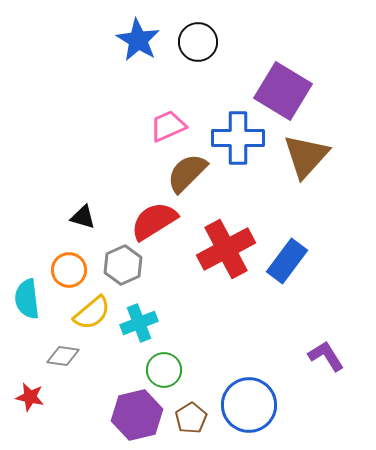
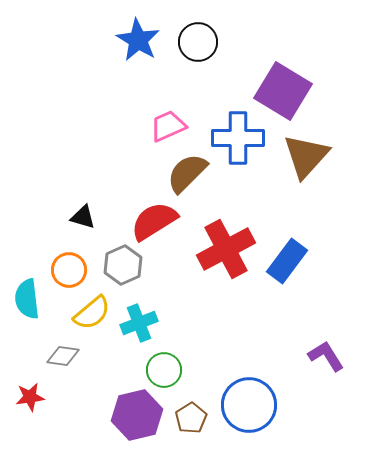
red star: rotated 20 degrees counterclockwise
